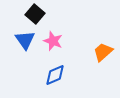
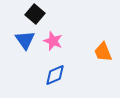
orange trapezoid: rotated 70 degrees counterclockwise
